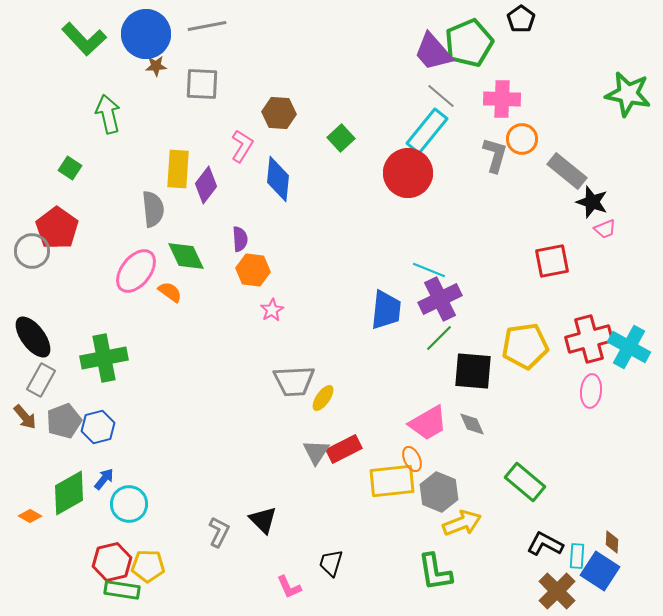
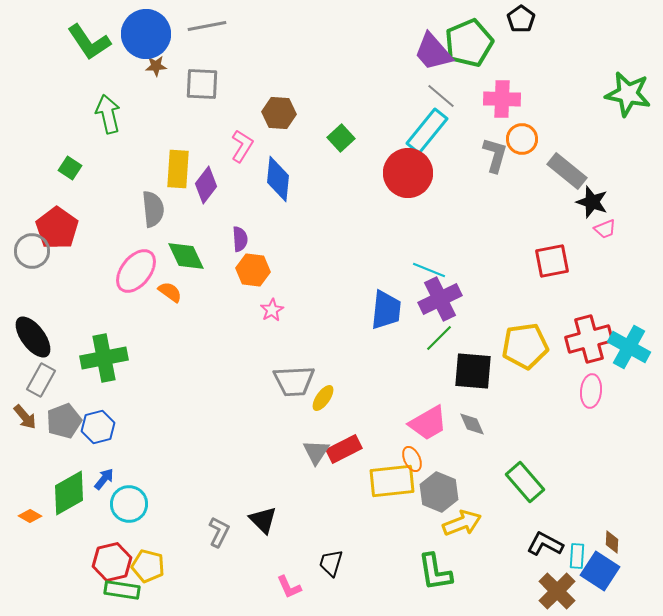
green L-shape at (84, 39): moved 5 px right, 3 px down; rotated 9 degrees clockwise
green rectangle at (525, 482): rotated 9 degrees clockwise
yellow pentagon at (148, 566): rotated 12 degrees clockwise
